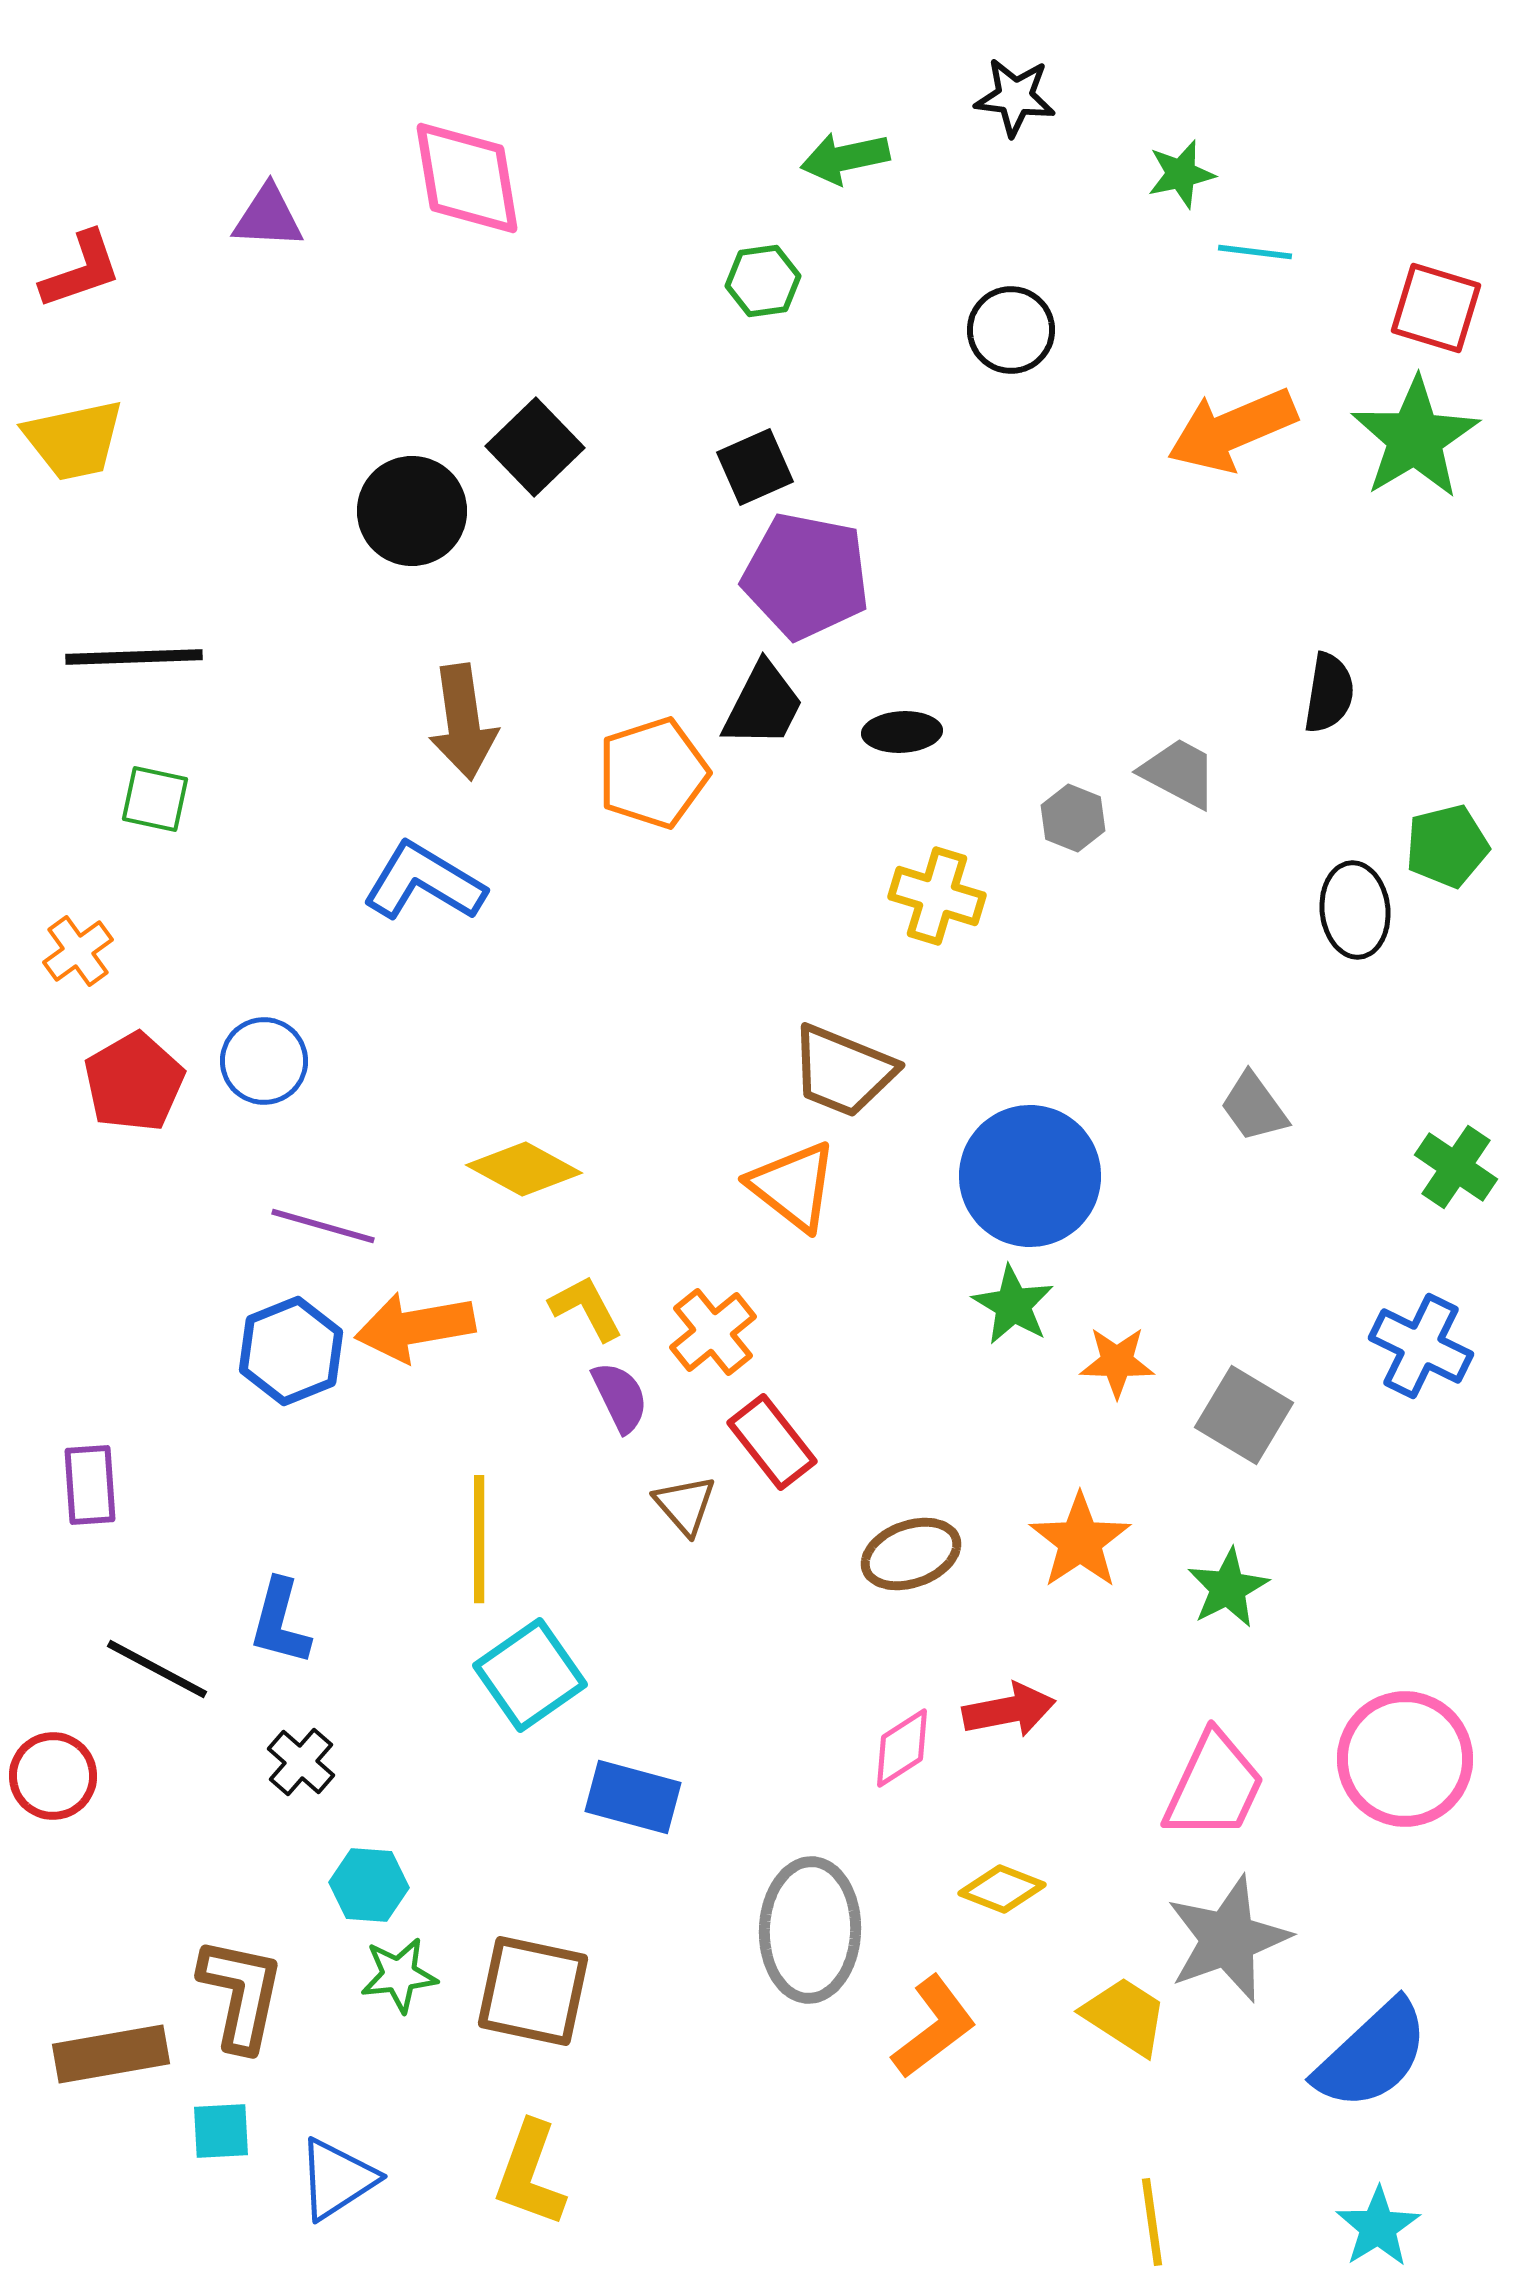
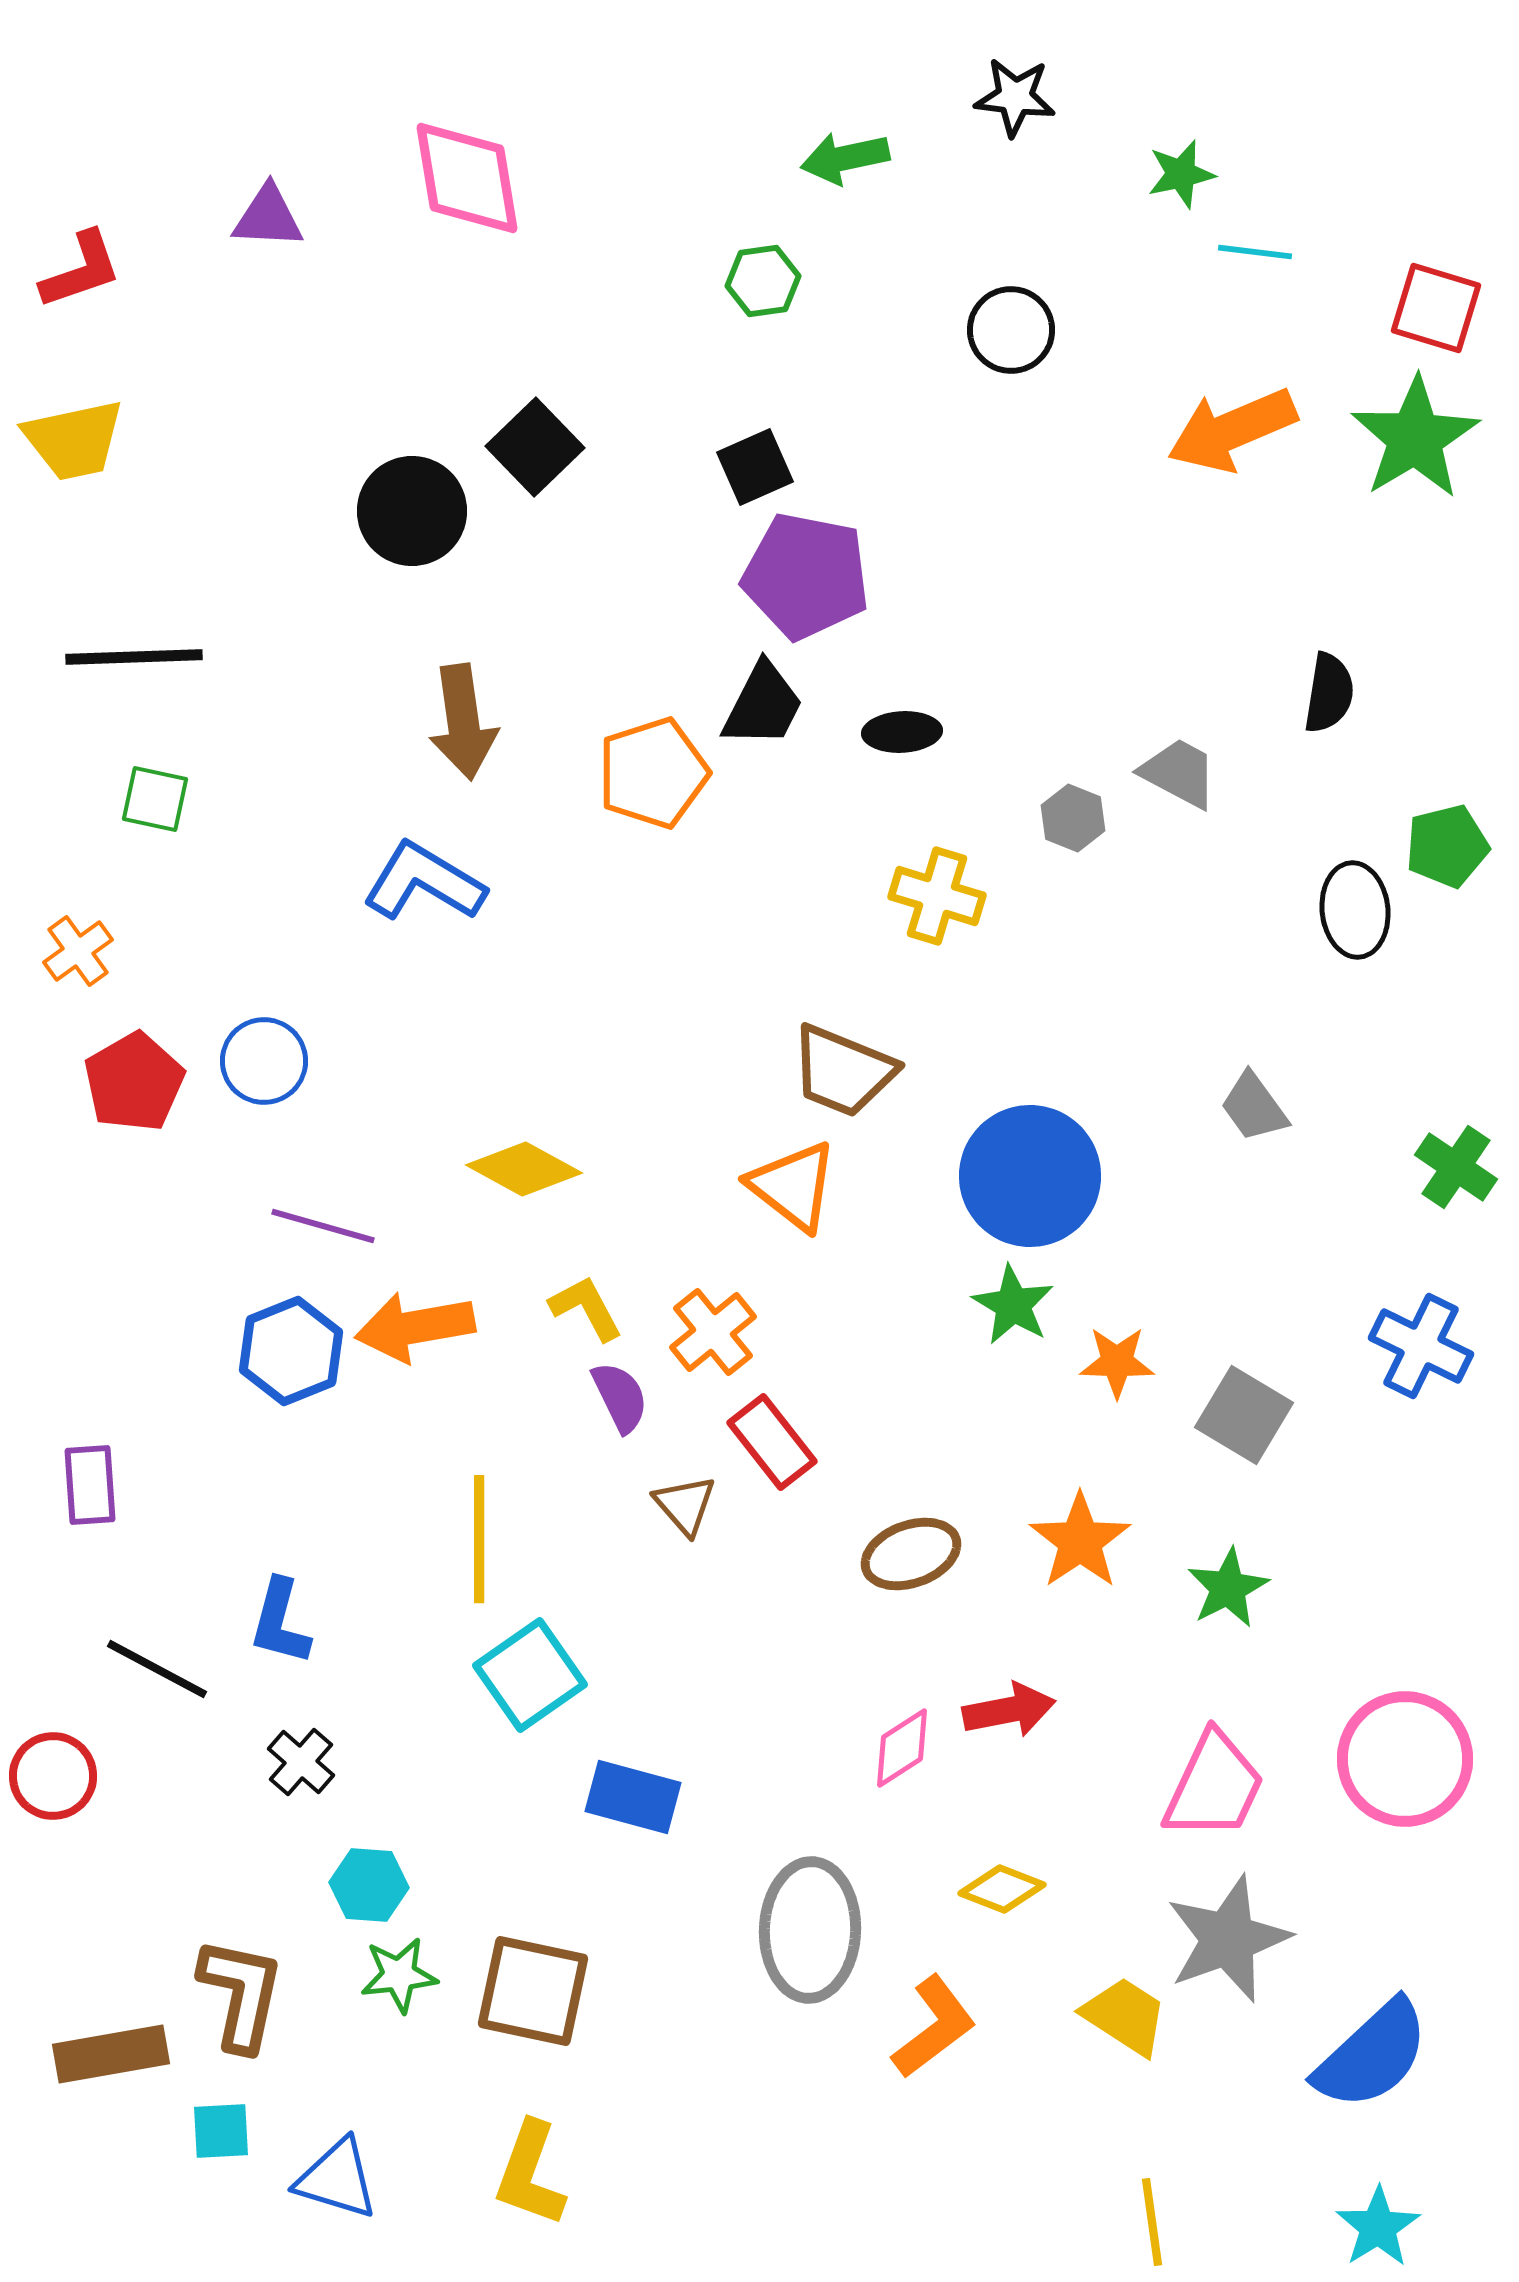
blue triangle at (337, 2179): rotated 50 degrees clockwise
